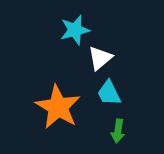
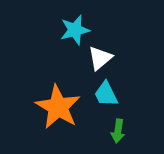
cyan trapezoid: moved 3 px left, 1 px down
